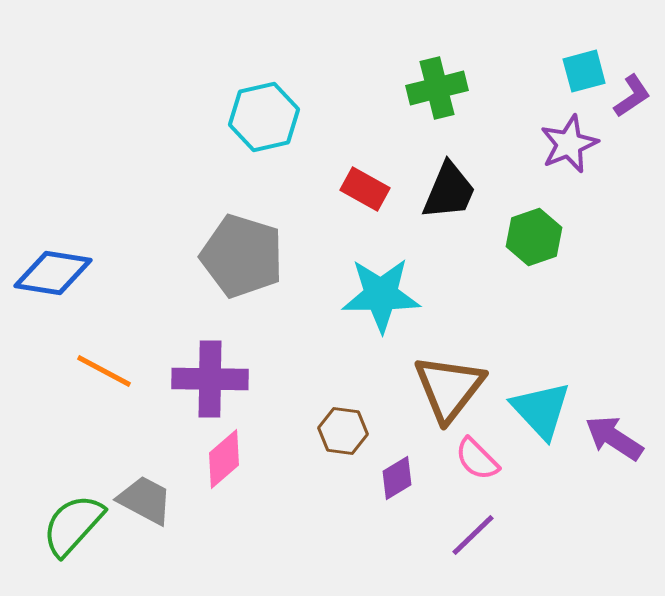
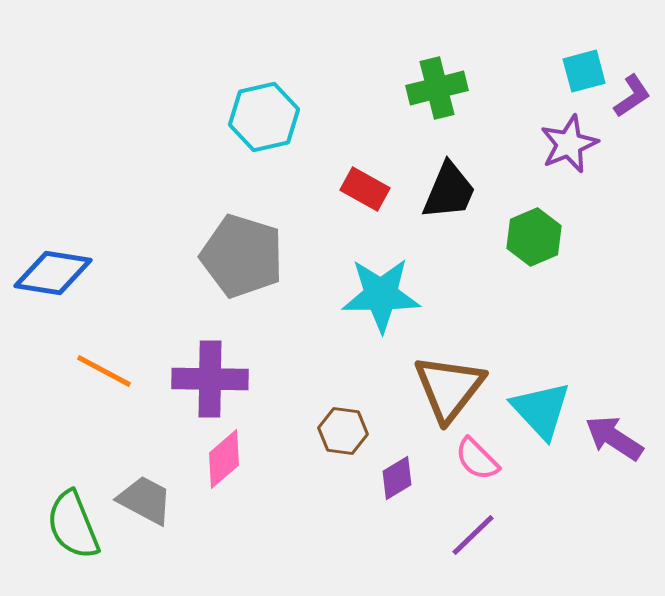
green hexagon: rotated 4 degrees counterclockwise
green semicircle: rotated 64 degrees counterclockwise
